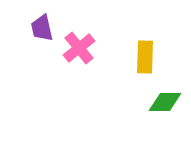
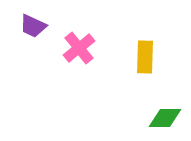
purple trapezoid: moved 9 px left, 2 px up; rotated 52 degrees counterclockwise
green diamond: moved 16 px down
